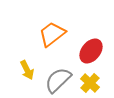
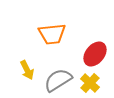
orange trapezoid: rotated 148 degrees counterclockwise
red ellipse: moved 4 px right, 3 px down
gray semicircle: rotated 12 degrees clockwise
